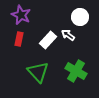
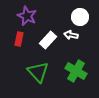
purple star: moved 6 px right, 1 px down
white arrow: moved 3 px right; rotated 24 degrees counterclockwise
